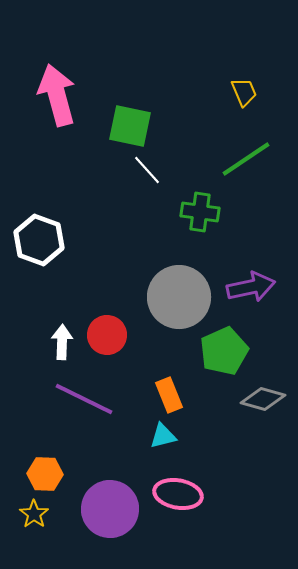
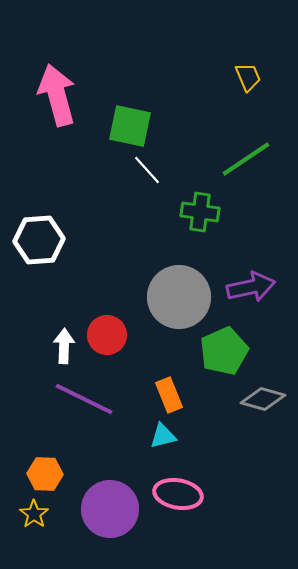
yellow trapezoid: moved 4 px right, 15 px up
white hexagon: rotated 24 degrees counterclockwise
white arrow: moved 2 px right, 4 px down
